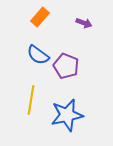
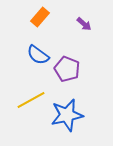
purple arrow: moved 1 px down; rotated 21 degrees clockwise
purple pentagon: moved 1 px right, 3 px down
yellow line: rotated 52 degrees clockwise
